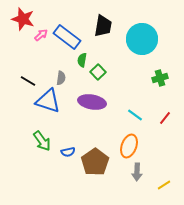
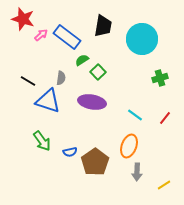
green semicircle: rotated 48 degrees clockwise
blue semicircle: moved 2 px right
